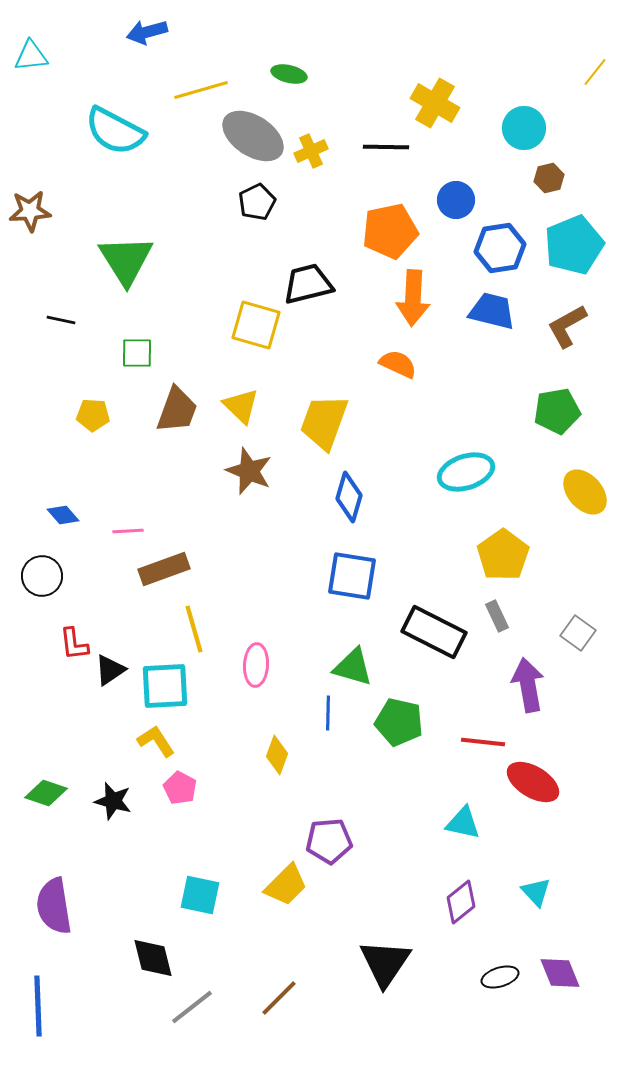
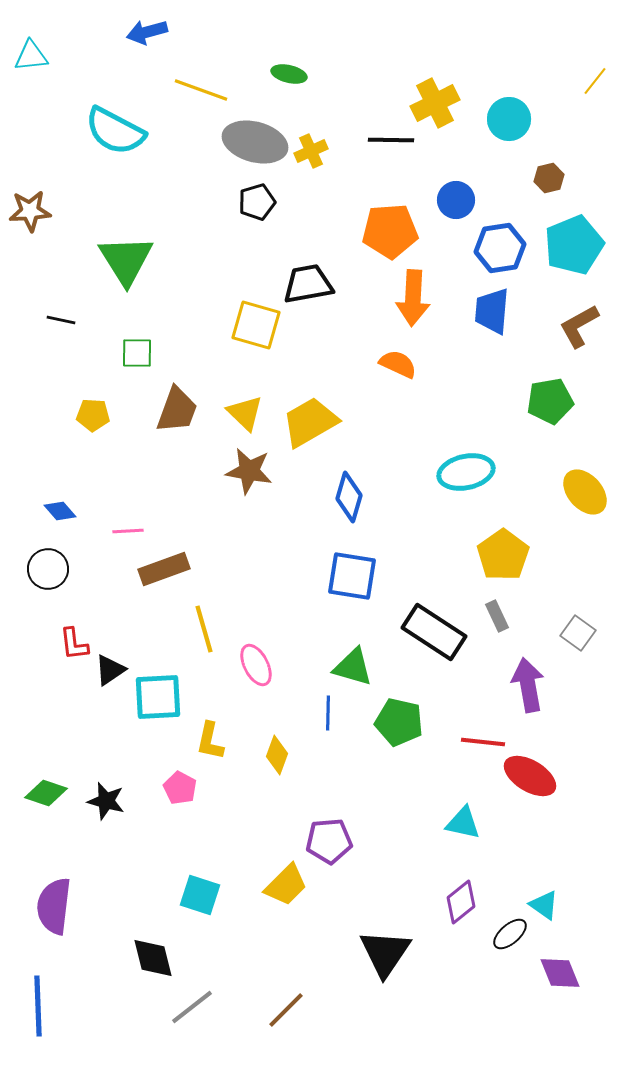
yellow line at (595, 72): moved 9 px down
yellow line at (201, 90): rotated 36 degrees clockwise
yellow cross at (435, 103): rotated 33 degrees clockwise
cyan circle at (524, 128): moved 15 px left, 9 px up
gray ellipse at (253, 136): moved 2 px right, 6 px down; rotated 18 degrees counterclockwise
black line at (386, 147): moved 5 px right, 7 px up
black pentagon at (257, 202): rotated 9 degrees clockwise
orange pentagon at (390, 231): rotated 8 degrees clockwise
black trapezoid at (308, 284): rotated 4 degrees clockwise
blue trapezoid at (492, 311): rotated 99 degrees counterclockwise
brown L-shape at (567, 326): moved 12 px right
yellow triangle at (241, 406): moved 4 px right, 7 px down
green pentagon at (557, 411): moved 7 px left, 10 px up
yellow trapezoid at (324, 422): moved 14 px left; rotated 40 degrees clockwise
brown star at (249, 471): rotated 12 degrees counterclockwise
cyan ellipse at (466, 472): rotated 6 degrees clockwise
blue diamond at (63, 515): moved 3 px left, 4 px up
black circle at (42, 576): moved 6 px right, 7 px up
yellow line at (194, 629): moved 10 px right
black rectangle at (434, 632): rotated 6 degrees clockwise
pink ellipse at (256, 665): rotated 30 degrees counterclockwise
cyan square at (165, 686): moved 7 px left, 11 px down
yellow L-shape at (156, 741): moved 54 px right; rotated 135 degrees counterclockwise
red ellipse at (533, 782): moved 3 px left, 6 px up
black star at (113, 801): moved 7 px left
cyan triangle at (536, 892): moved 8 px right, 13 px down; rotated 12 degrees counterclockwise
cyan square at (200, 895): rotated 6 degrees clockwise
purple semicircle at (54, 906): rotated 16 degrees clockwise
black triangle at (385, 963): moved 10 px up
black ellipse at (500, 977): moved 10 px right, 43 px up; rotated 24 degrees counterclockwise
brown line at (279, 998): moved 7 px right, 12 px down
